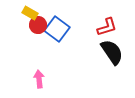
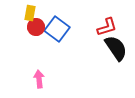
yellow rectangle: rotated 70 degrees clockwise
red circle: moved 2 px left, 2 px down
black semicircle: moved 4 px right, 4 px up
